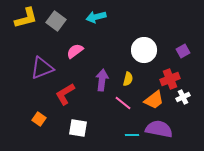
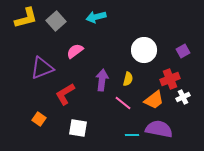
gray square: rotated 12 degrees clockwise
